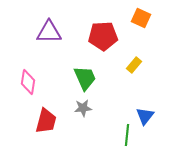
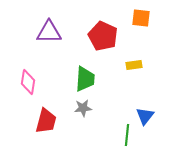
orange square: rotated 18 degrees counterclockwise
red pentagon: rotated 28 degrees clockwise
yellow rectangle: rotated 42 degrees clockwise
green trapezoid: moved 1 px down; rotated 28 degrees clockwise
